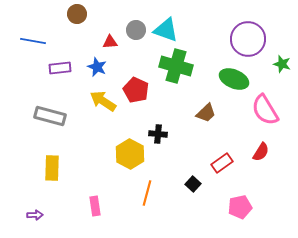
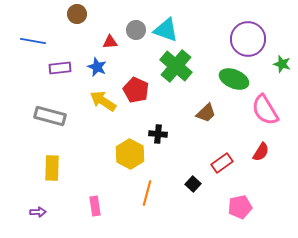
green cross: rotated 24 degrees clockwise
purple arrow: moved 3 px right, 3 px up
